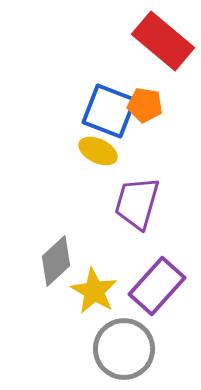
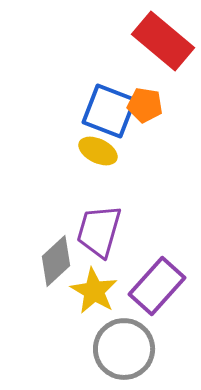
purple trapezoid: moved 38 px left, 28 px down
